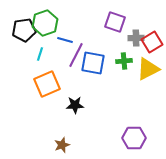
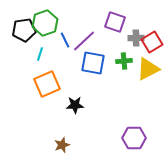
blue line: rotated 49 degrees clockwise
purple line: moved 8 px right, 14 px up; rotated 20 degrees clockwise
